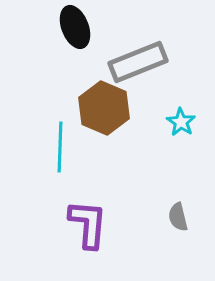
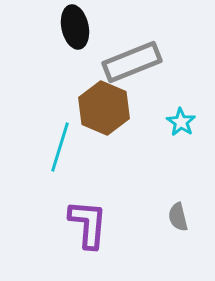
black ellipse: rotated 9 degrees clockwise
gray rectangle: moved 6 px left
cyan line: rotated 15 degrees clockwise
